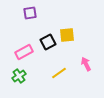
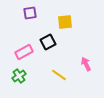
yellow square: moved 2 px left, 13 px up
yellow line: moved 2 px down; rotated 70 degrees clockwise
